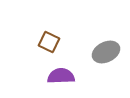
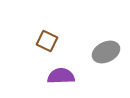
brown square: moved 2 px left, 1 px up
